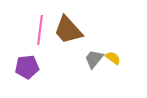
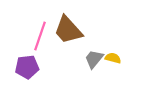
pink line: moved 6 px down; rotated 12 degrees clockwise
yellow semicircle: rotated 21 degrees counterclockwise
